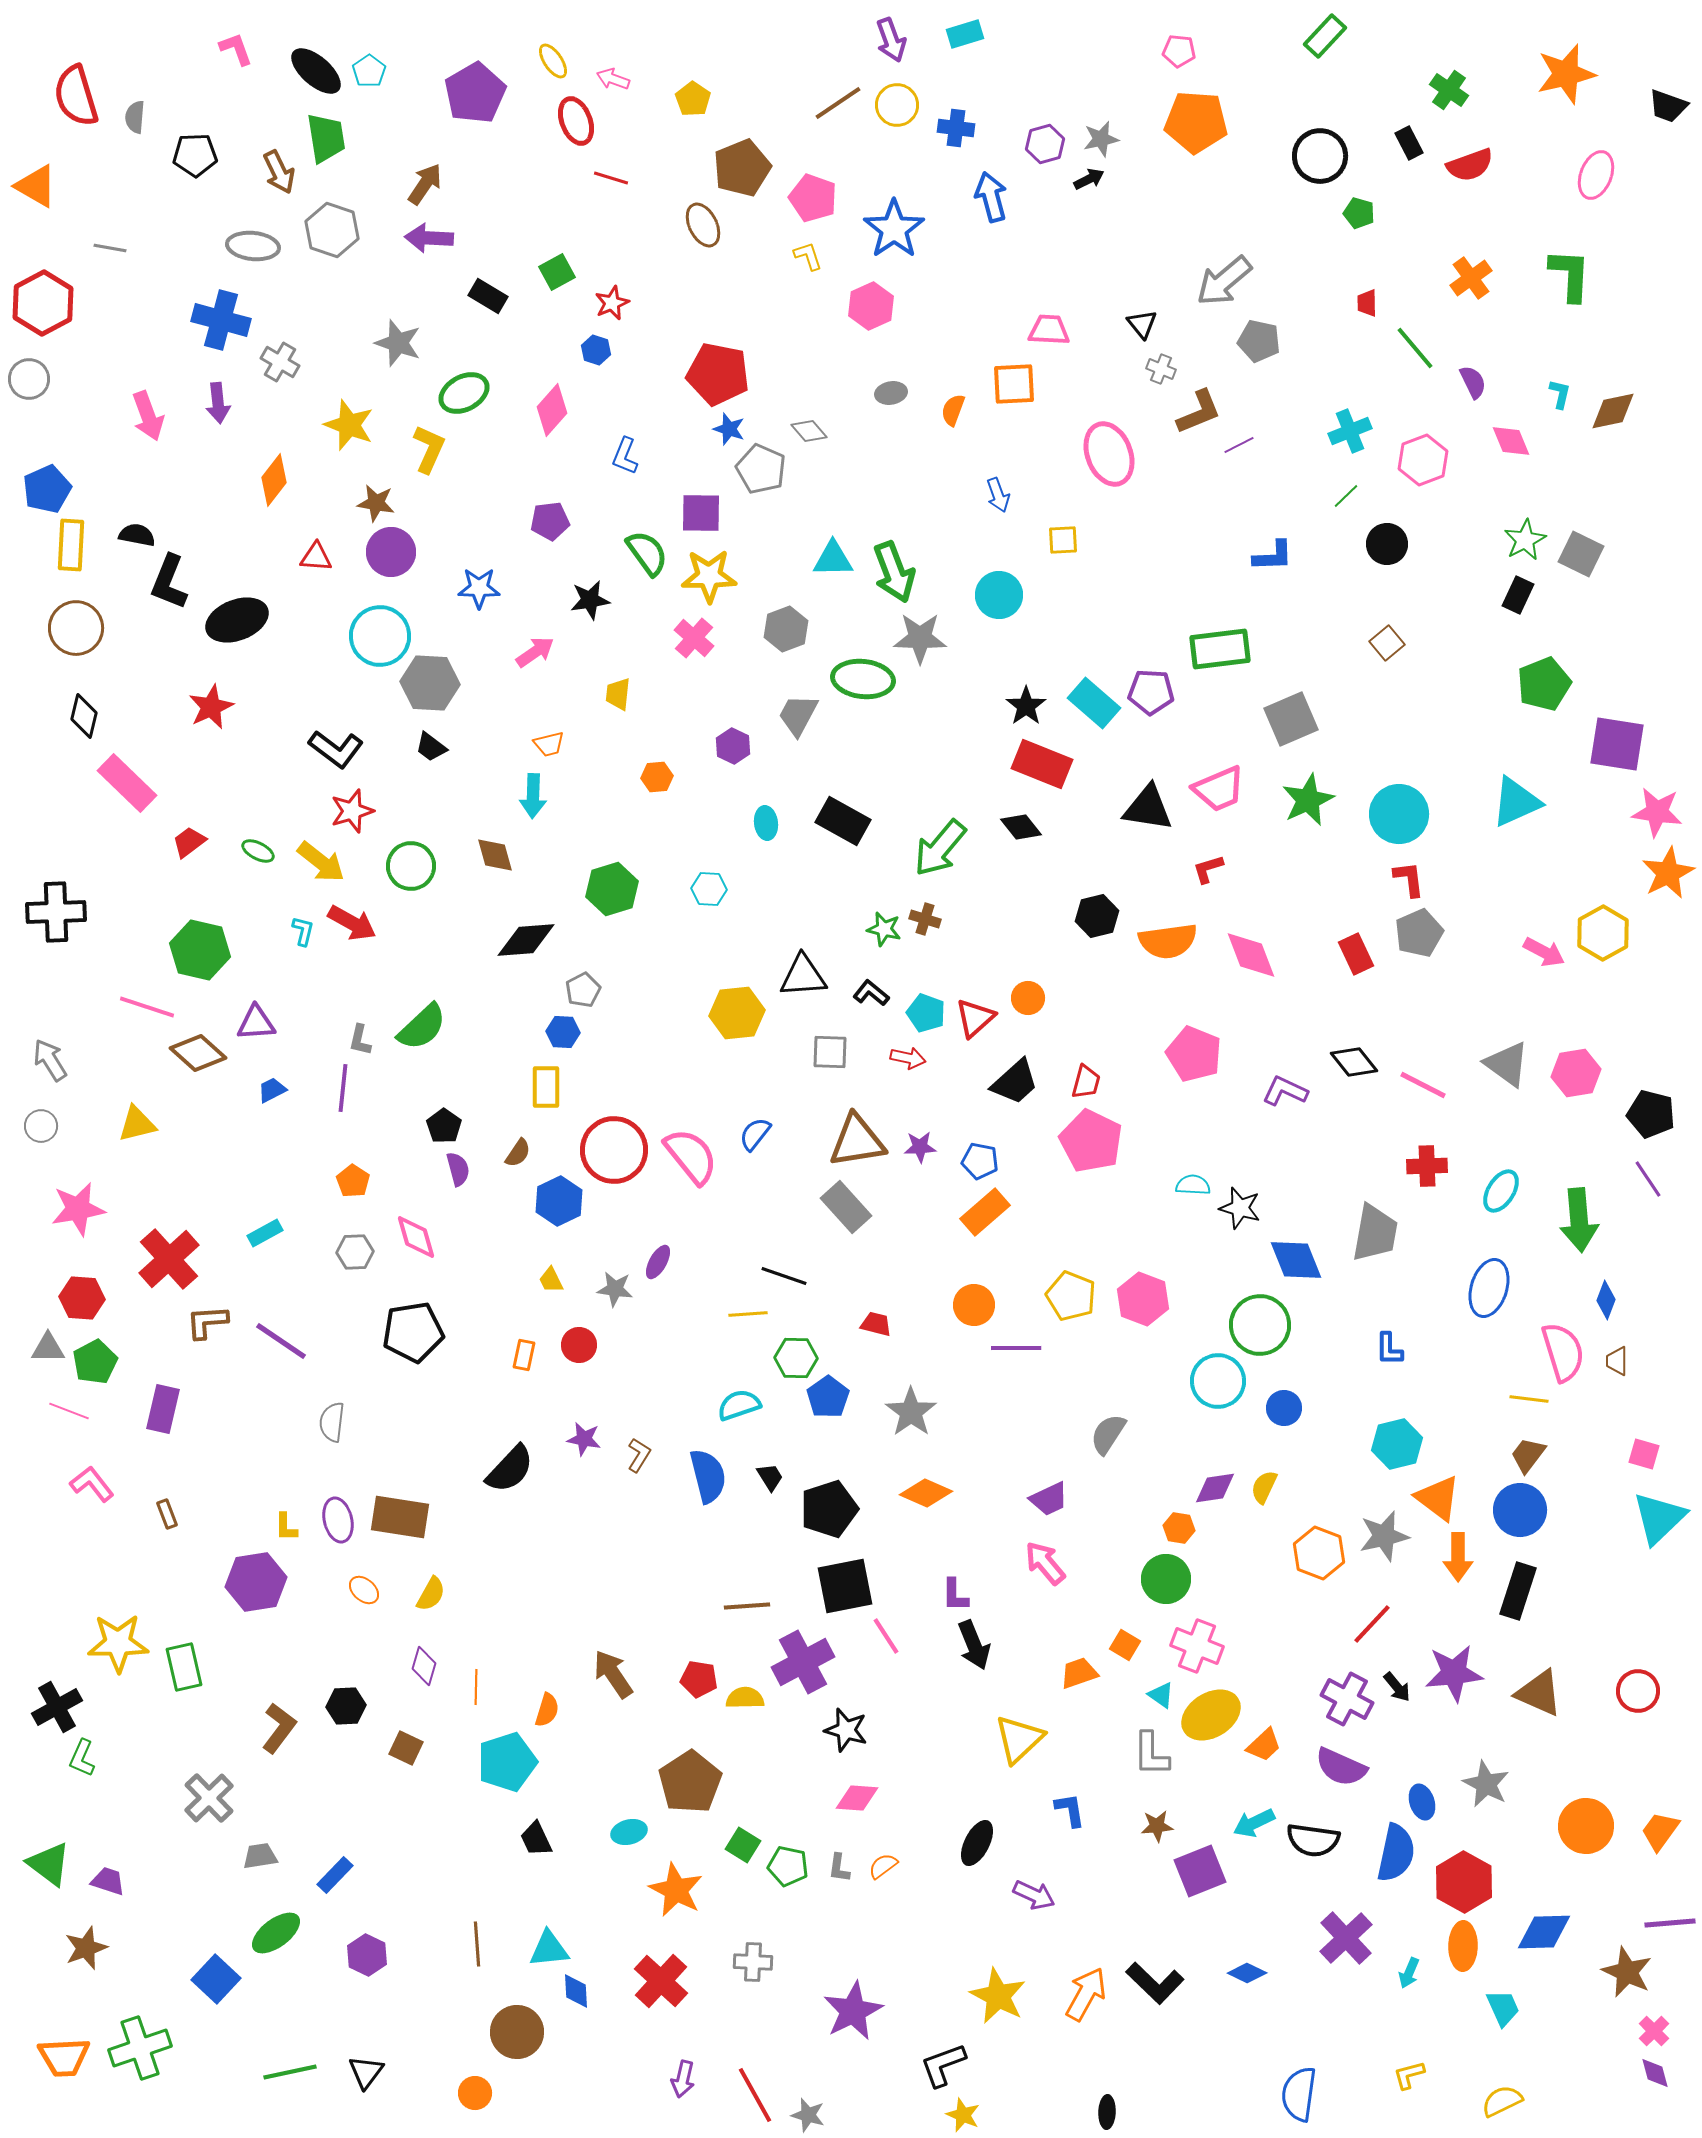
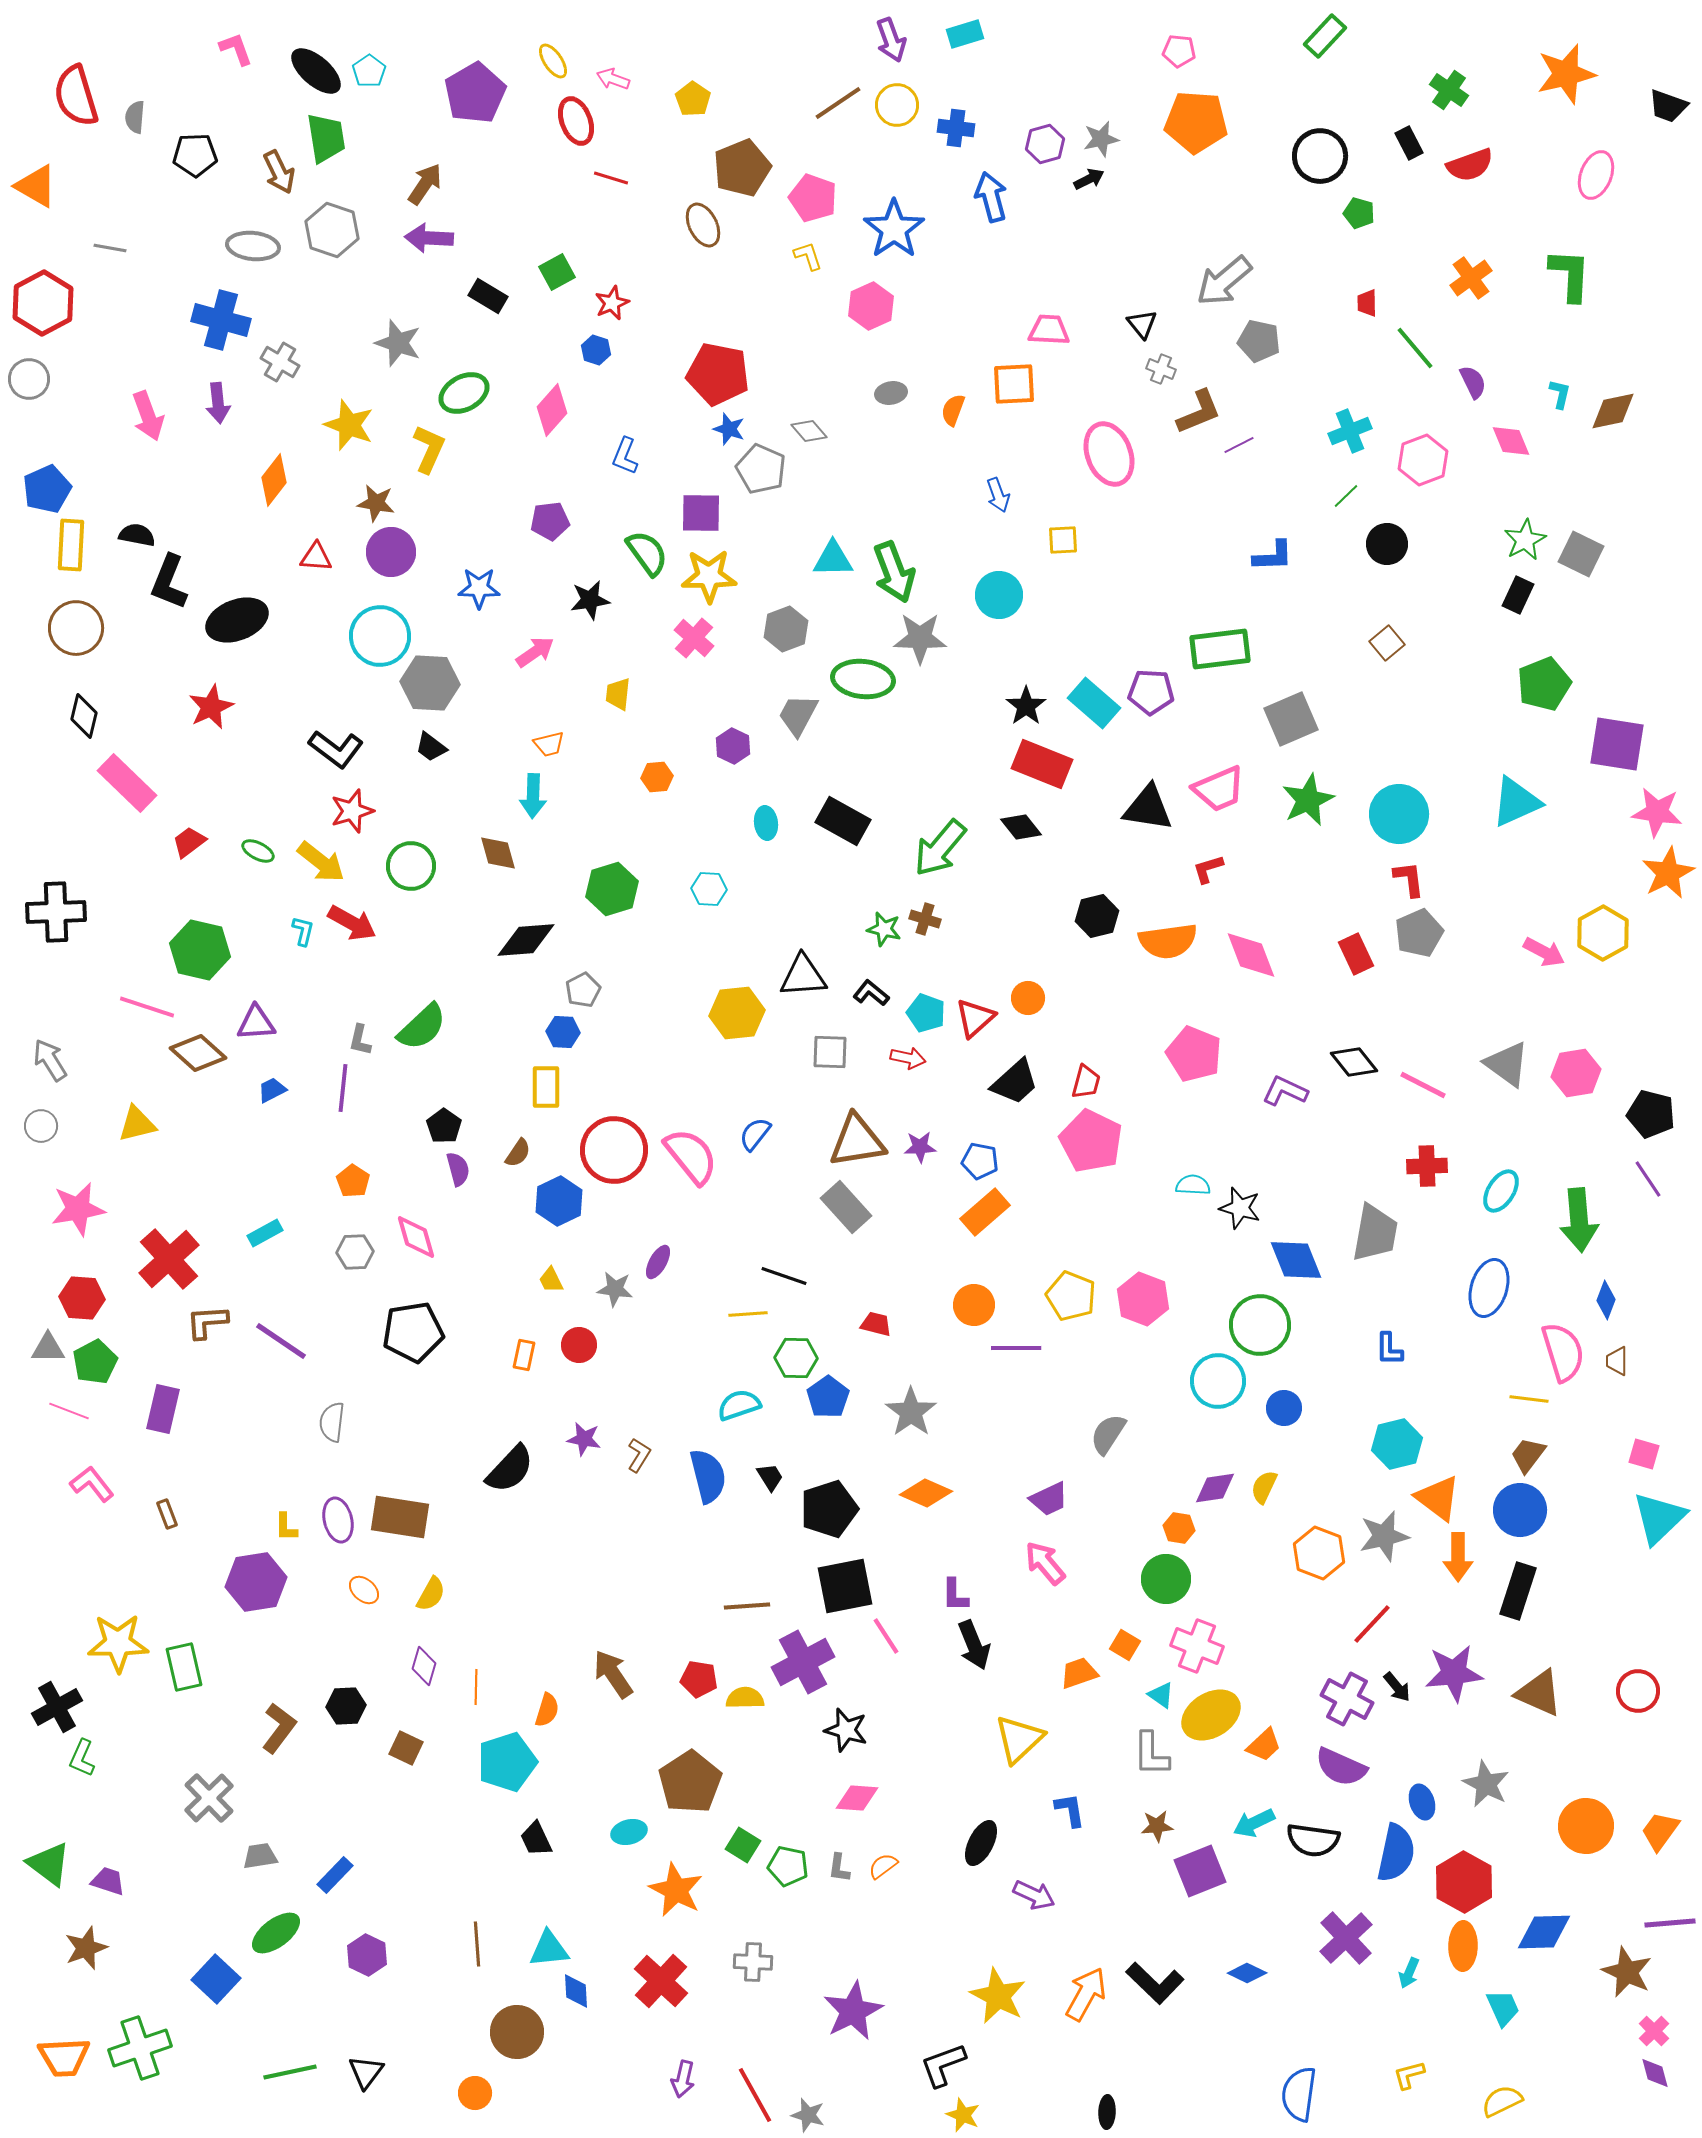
brown diamond at (495, 855): moved 3 px right, 2 px up
black ellipse at (977, 1843): moved 4 px right
